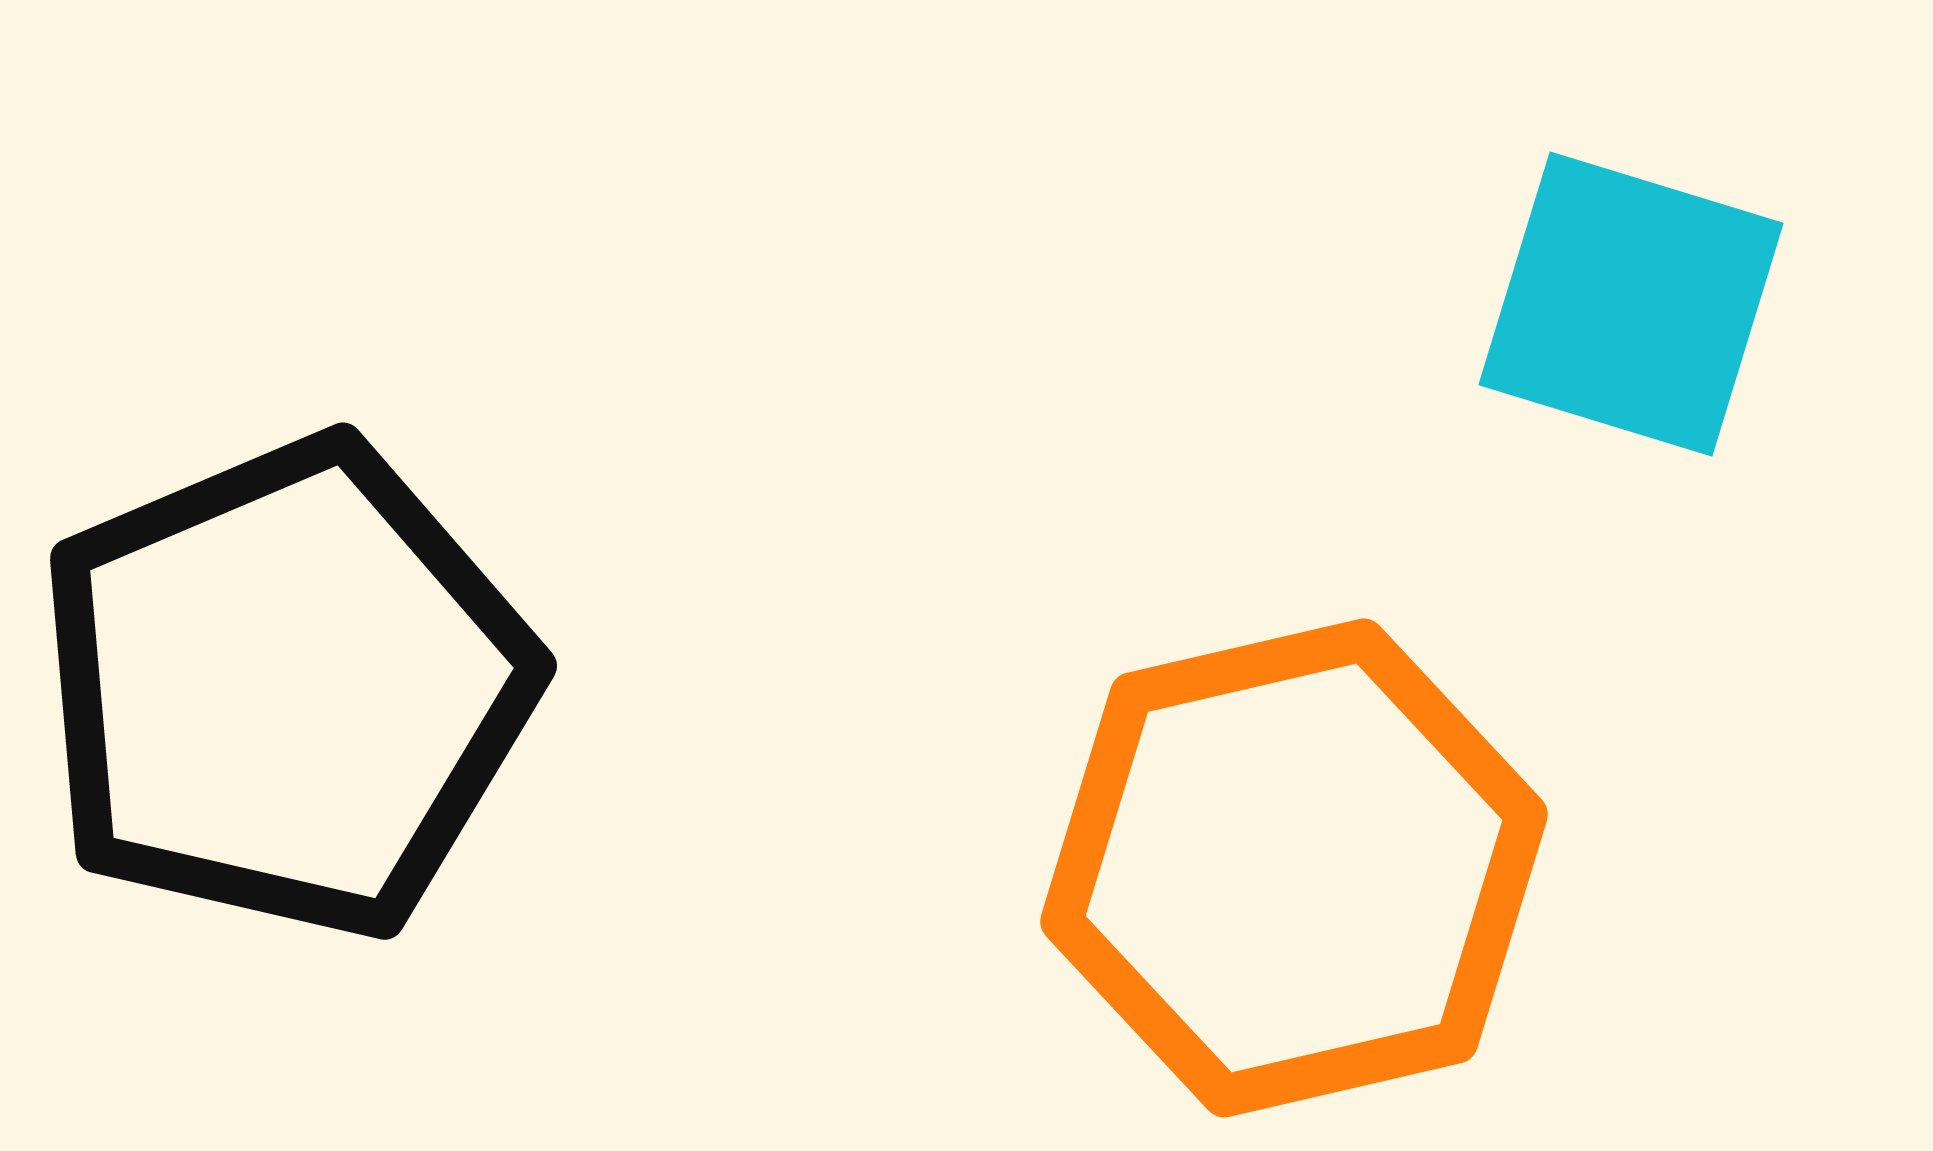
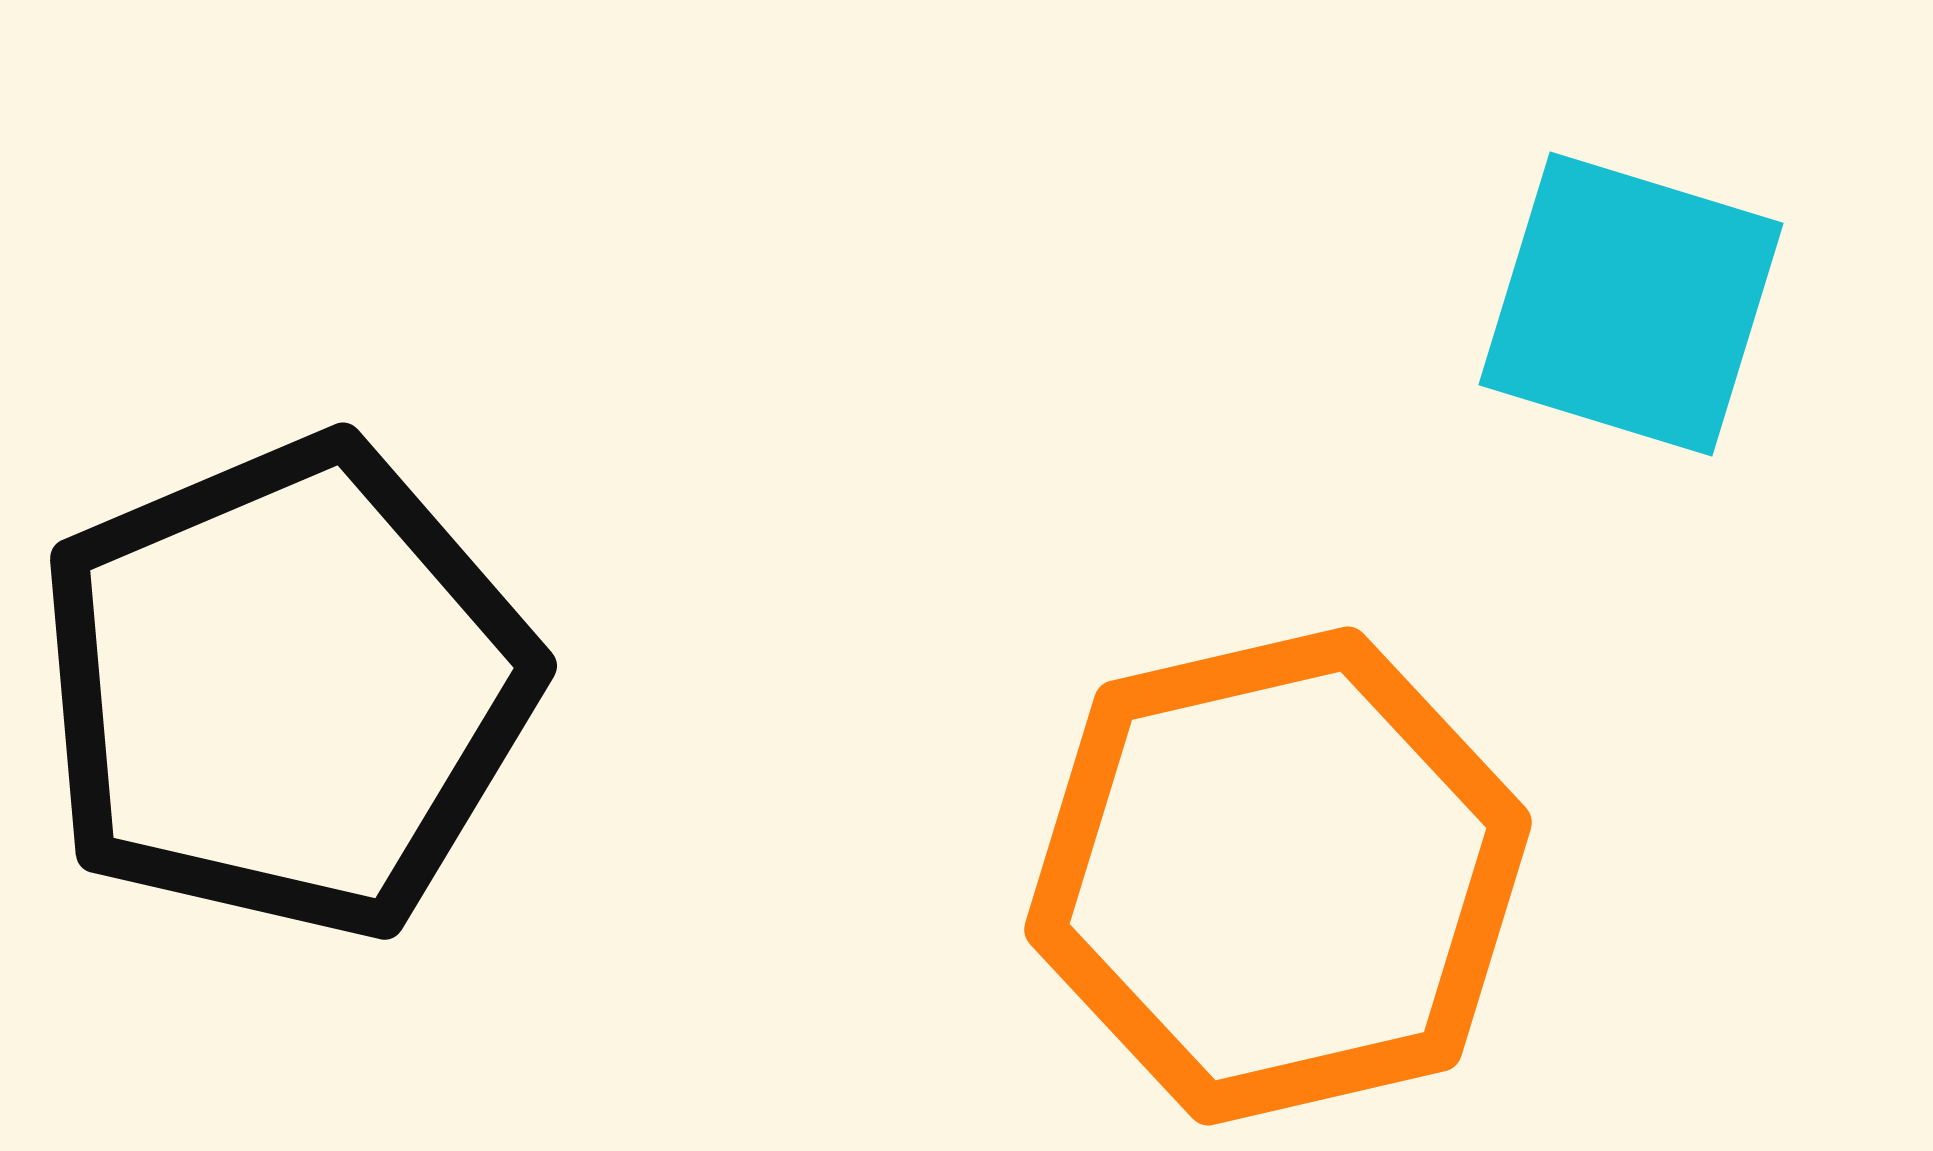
orange hexagon: moved 16 px left, 8 px down
